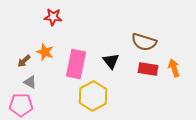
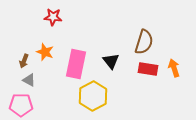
brown semicircle: rotated 90 degrees counterclockwise
brown arrow: rotated 24 degrees counterclockwise
gray triangle: moved 1 px left, 2 px up
